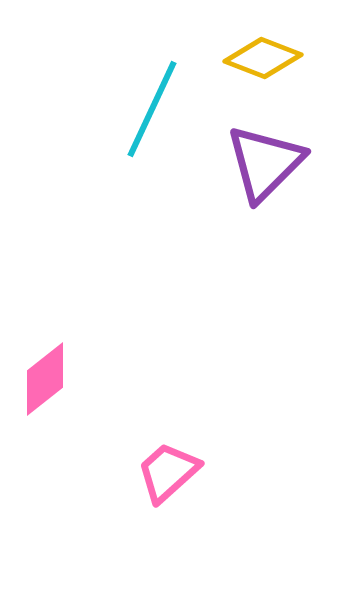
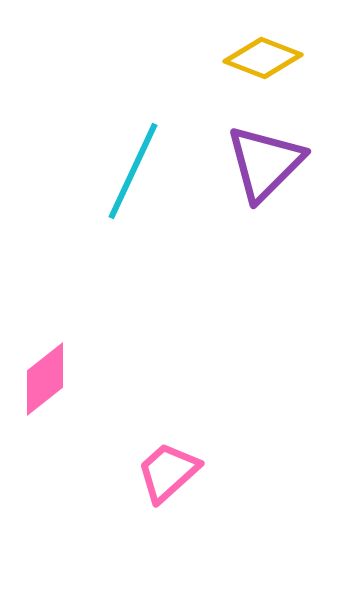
cyan line: moved 19 px left, 62 px down
